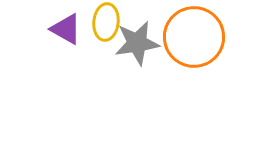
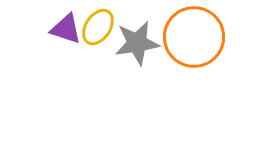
yellow ellipse: moved 8 px left, 5 px down; rotated 27 degrees clockwise
purple triangle: rotated 12 degrees counterclockwise
